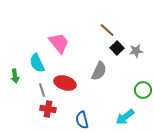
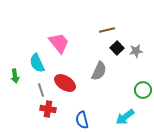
brown line: rotated 56 degrees counterclockwise
red ellipse: rotated 15 degrees clockwise
gray line: moved 1 px left
